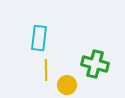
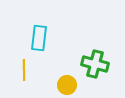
yellow line: moved 22 px left
